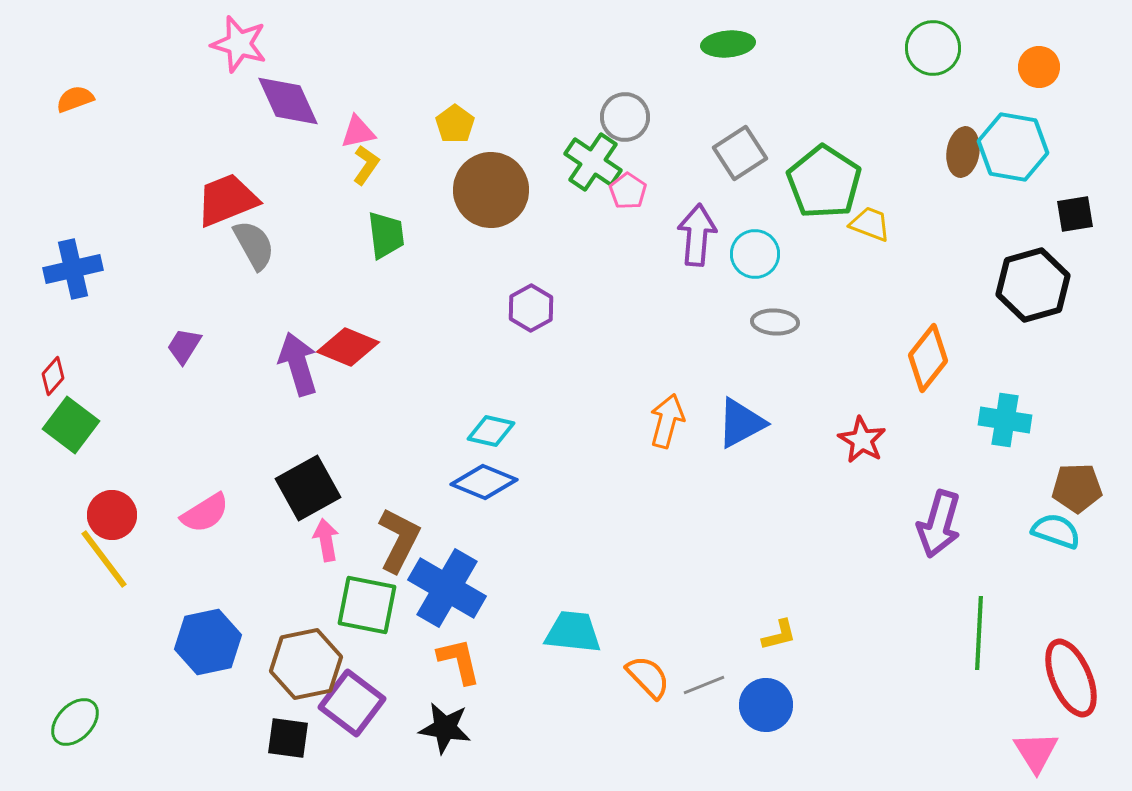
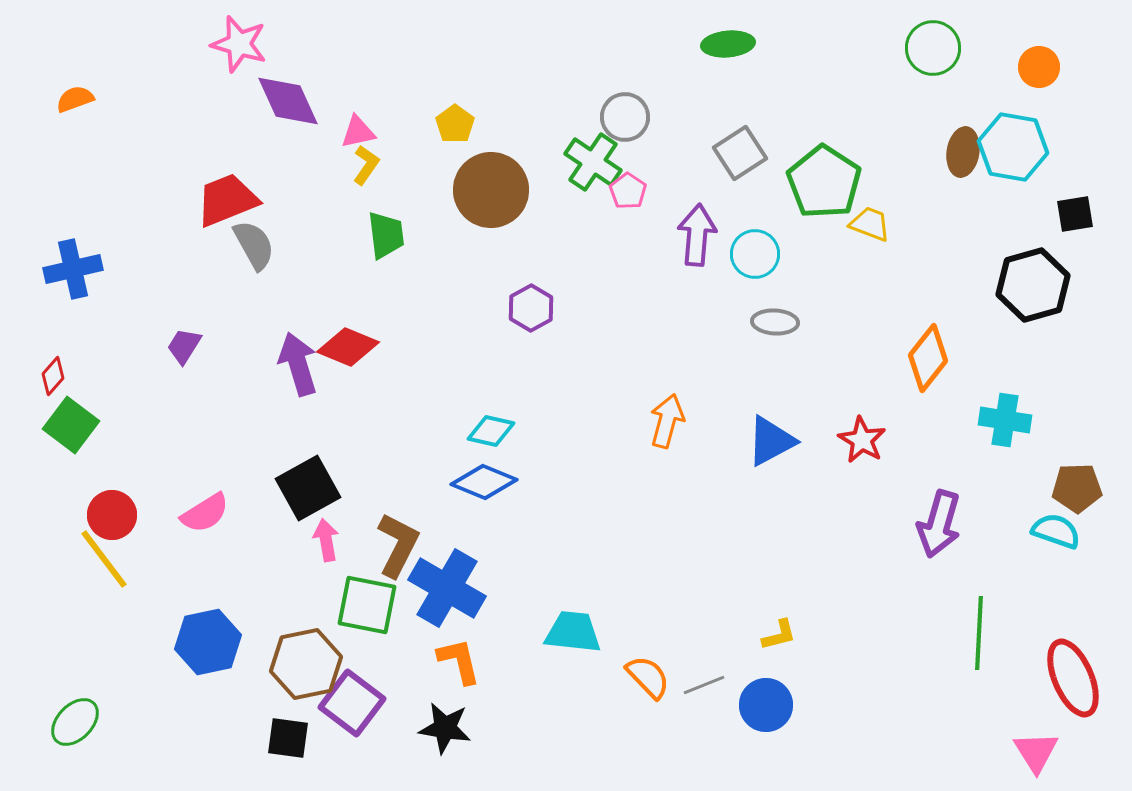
blue triangle at (741, 423): moved 30 px right, 18 px down
brown L-shape at (399, 540): moved 1 px left, 5 px down
red ellipse at (1071, 678): moved 2 px right
